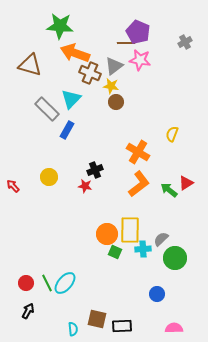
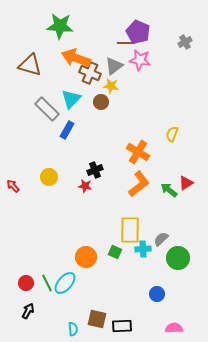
orange arrow: moved 1 px right, 5 px down
brown circle: moved 15 px left
orange circle: moved 21 px left, 23 px down
green circle: moved 3 px right
